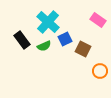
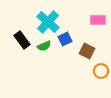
pink rectangle: rotated 35 degrees counterclockwise
brown square: moved 4 px right, 2 px down
orange circle: moved 1 px right
